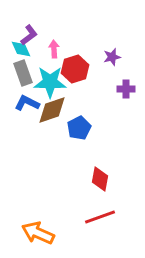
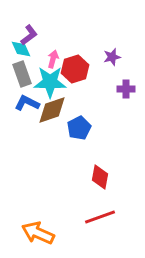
pink arrow: moved 1 px left, 10 px down; rotated 18 degrees clockwise
gray rectangle: moved 1 px left, 1 px down
red diamond: moved 2 px up
